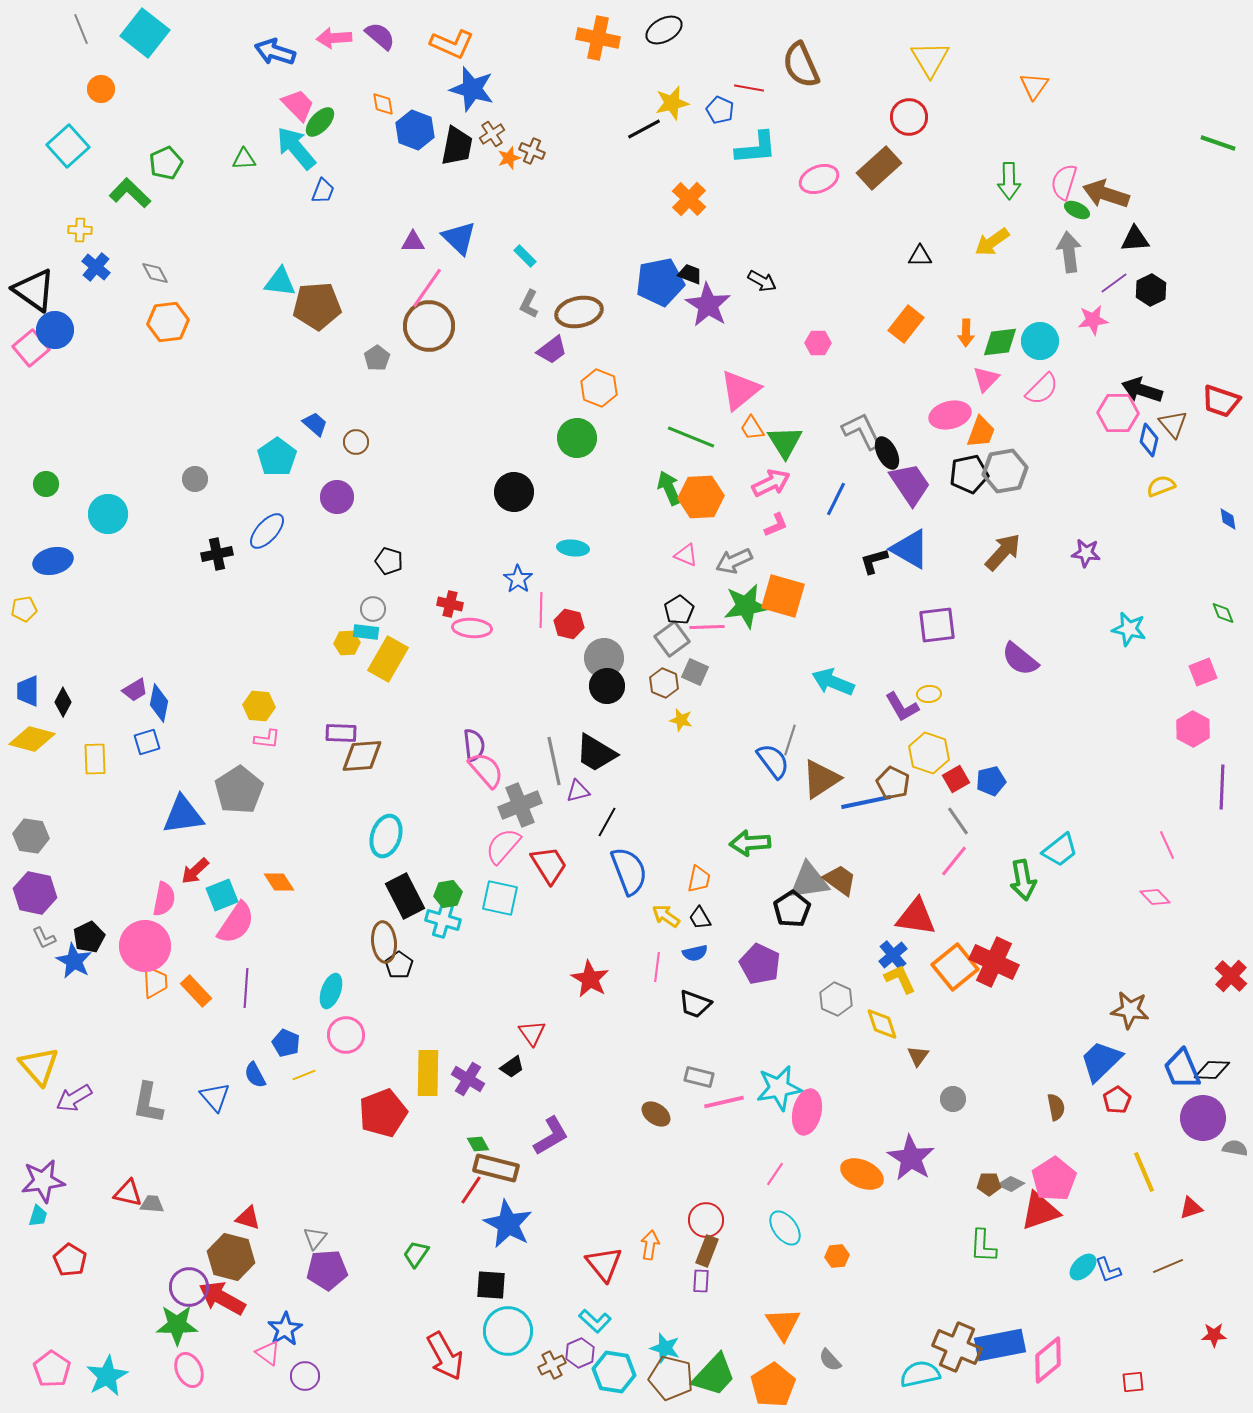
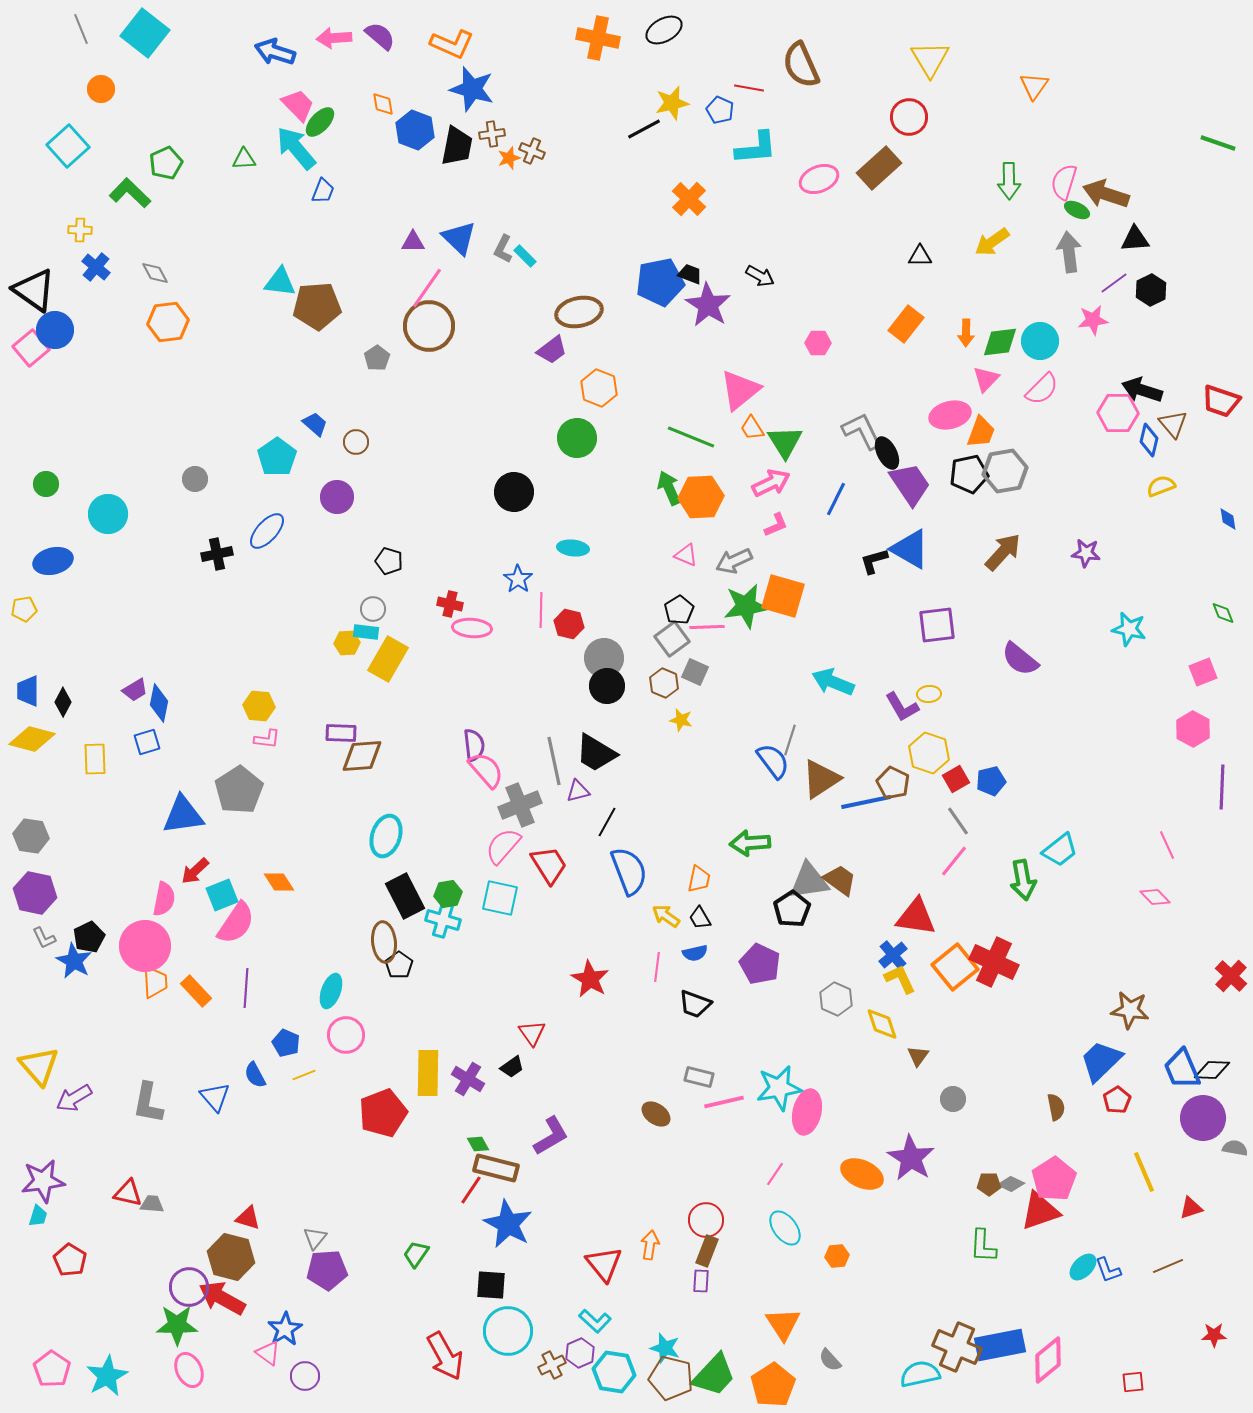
brown cross at (492, 134): rotated 25 degrees clockwise
black arrow at (762, 281): moved 2 px left, 5 px up
gray L-shape at (529, 304): moved 26 px left, 55 px up
